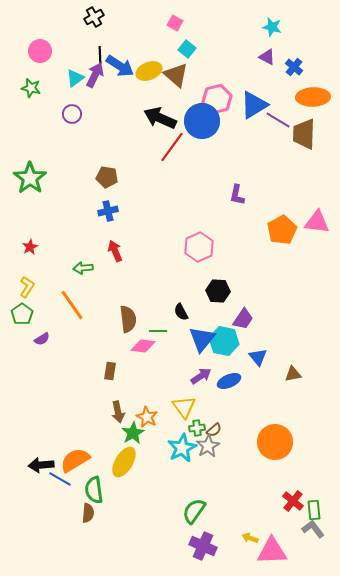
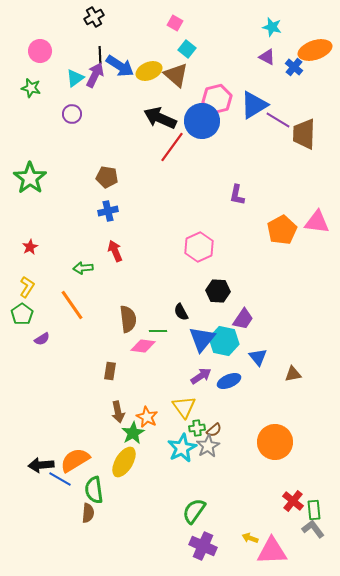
orange ellipse at (313, 97): moved 2 px right, 47 px up; rotated 16 degrees counterclockwise
